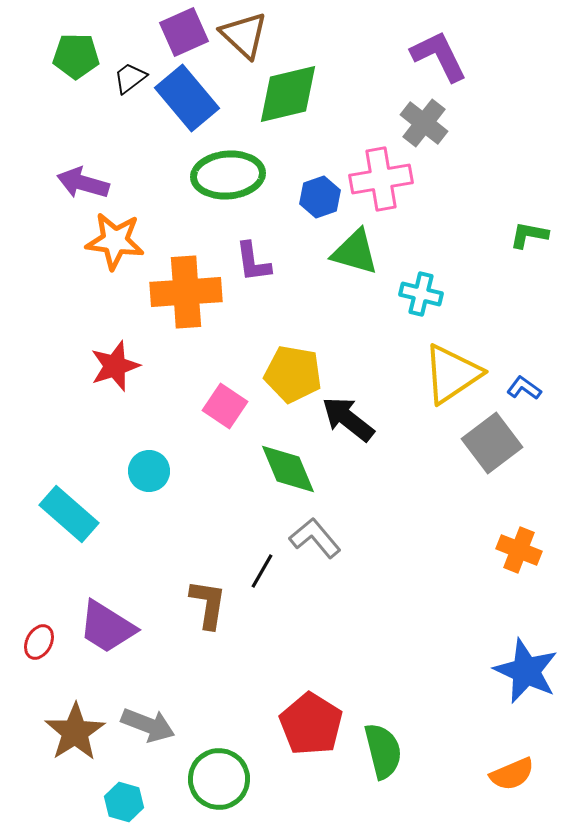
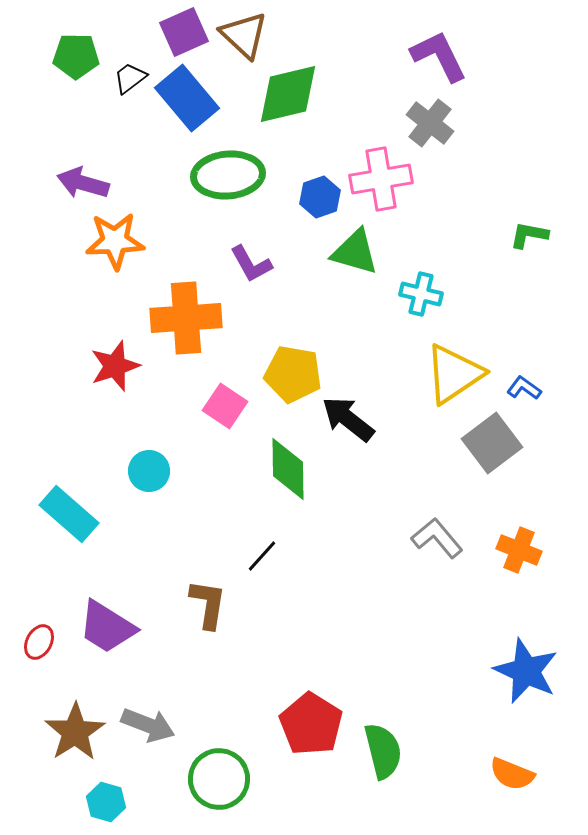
gray cross at (424, 123): moved 6 px right
orange star at (115, 241): rotated 10 degrees counterclockwise
purple L-shape at (253, 262): moved 2 px left, 2 px down; rotated 21 degrees counterclockwise
orange cross at (186, 292): moved 26 px down
yellow triangle at (452, 374): moved 2 px right
green diamond at (288, 469): rotated 22 degrees clockwise
gray L-shape at (315, 538): moved 122 px right
black line at (262, 571): moved 15 px up; rotated 12 degrees clockwise
orange semicircle at (512, 774): rotated 45 degrees clockwise
cyan hexagon at (124, 802): moved 18 px left
